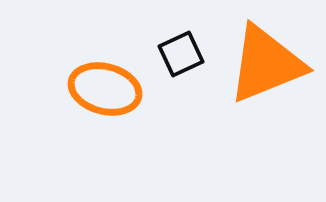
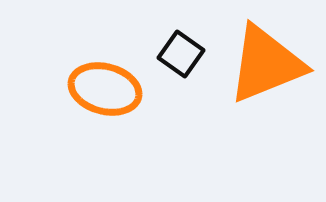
black square: rotated 30 degrees counterclockwise
